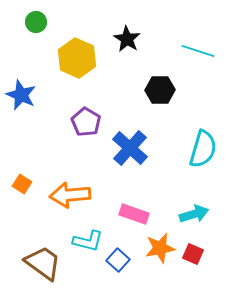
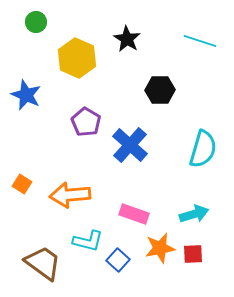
cyan line: moved 2 px right, 10 px up
blue star: moved 5 px right
blue cross: moved 3 px up
red square: rotated 25 degrees counterclockwise
